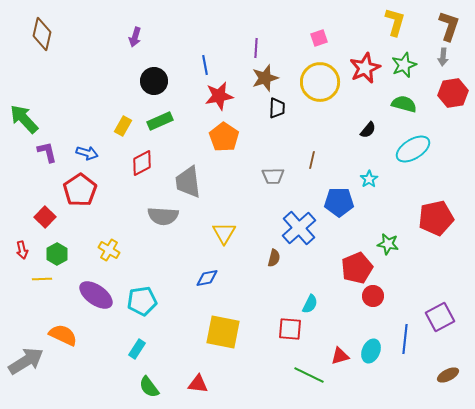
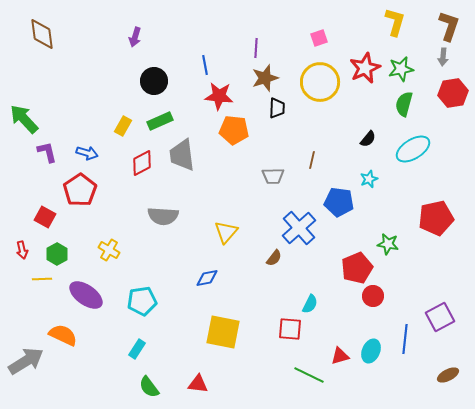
brown diamond at (42, 34): rotated 20 degrees counterclockwise
green star at (404, 65): moved 3 px left, 4 px down; rotated 10 degrees clockwise
red star at (219, 96): rotated 16 degrees clockwise
green semicircle at (404, 104): rotated 90 degrees counterclockwise
black semicircle at (368, 130): moved 9 px down
orange pentagon at (224, 137): moved 10 px right, 7 px up; rotated 28 degrees counterclockwise
cyan star at (369, 179): rotated 12 degrees clockwise
gray trapezoid at (188, 182): moved 6 px left, 27 px up
blue pentagon at (339, 202): rotated 8 degrees clockwise
red square at (45, 217): rotated 15 degrees counterclockwise
yellow triangle at (224, 233): moved 2 px right, 1 px up; rotated 10 degrees clockwise
brown semicircle at (274, 258): rotated 24 degrees clockwise
purple ellipse at (96, 295): moved 10 px left
